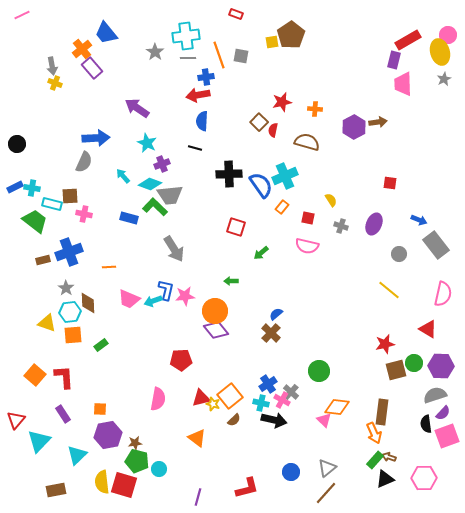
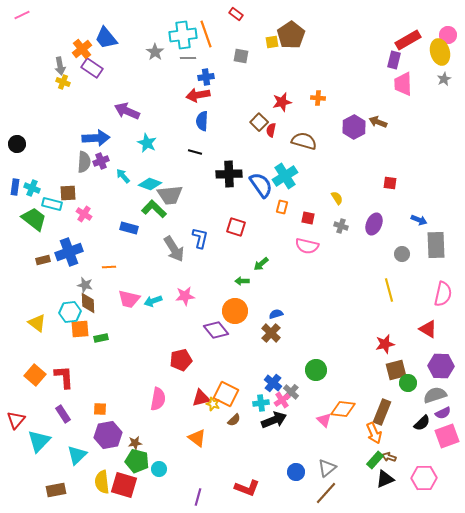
red rectangle at (236, 14): rotated 16 degrees clockwise
blue trapezoid at (106, 33): moved 5 px down
cyan cross at (186, 36): moved 3 px left, 1 px up
orange line at (219, 55): moved 13 px left, 21 px up
gray arrow at (52, 66): moved 8 px right
purple rectangle at (92, 68): rotated 15 degrees counterclockwise
yellow cross at (55, 83): moved 8 px right, 1 px up
purple arrow at (137, 108): moved 10 px left, 3 px down; rotated 10 degrees counterclockwise
orange cross at (315, 109): moved 3 px right, 11 px up
brown arrow at (378, 122): rotated 150 degrees counterclockwise
red semicircle at (273, 130): moved 2 px left
brown semicircle at (307, 142): moved 3 px left, 1 px up
black line at (195, 148): moved 4 px down
gray semicircle at (84, 162): rotated 20 degrees counterclockwise
purple cross at (162, 164): moved 61 px left, 3 px up
cyan cross at (285, 176): rotated 10 degrees counterclockwise
blue rectangle at (15, 187): rotated 56 degrees counterclockwise
cyan cross at (32, 188): rotated 14 degrees clockwise
brown square at (70, 196): moved 2 px left, 3 px up
yellow semicircle at (331, 200): moved 6 px right, 2 px up
green L-shape at (155, 207): moved 1 px left, 2 px down
orange rectangle at (282, 207): rotated 24 degrees counterclockwise
pink cross at (84, 214): rotated 21 degrees clockwise
blue rectangle at (129, 218): moved 10 px down
green trapezoid at (35, 221): moved 1 px left, 2 px up
gray rectangle at (436, 245): rotated 36 degrees clockwise
green arrow at (261, 253): moved 11 px down
gray circle at (399, 254): moved 3 px right
green arrow at (231, 281): moved 11 px right
gray star at (66, 288): moved 19 px right, 3 px up; rotated 21 degrees counterclockwise
blue L-shape at (166, 290): moved 34 px right, 52 px up
yellow line at (389, 290): rotated 35 degrees clockwise
pink trapezoid at (129, 299): rotated 10 degrees counterclockwise
orange circle at (215, 311): moved 20 px right
blue semicircle at (276, 314): rotated 24 degrees clockwise
yellow triangle at (47, 323): moved 10 px left; rotated 18 degrees clockwise
orange square at (73, 335): moved 7 px right, 6 px up
green rectangle at (101, 345): moved 7 px up; rotated 24 degrees clockwise
red pentagon at (181, 360): rotated 10 degrees counterclockwise
green circle at (414, 363): moved 6 px left, 20 px down
green circle at (319, 371): moved 3 px left, 1 px up
blue cross at (268, 384): moved 5 px right, 1 px up; rotated 18 degrees counterclockwise
orange square at (230, 396): moved 4 px left, 2 px up; rotated 25 degrees counterclockwise
pink cross at (282, 400): rotated 28 degrees clockwise
cyan cross at (261, 403): rotated 21 degrees counterclockwise
orange diamond at (337, 407): moved 6 px right, 2 px down
brown rectangle at (382, 412): rotated 15 degrees clockwise
purple semicircle at (443, 413): rotated 21 degrees clockwise
black arrow at (274, 420): rotated 35 degrees counterclockwise
black semicircle at (426, 424): moved 4 px left, 1 px up; rotated 126 degrees counterclockwise
blue circle at (291, 472): moved 5 px right
red L-shape at (247, 488): rotated 35 degrees clockwise
